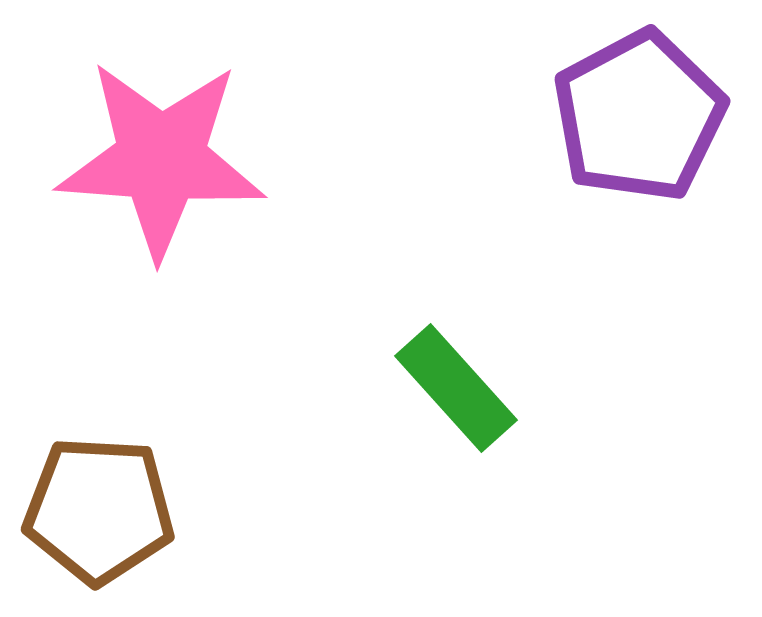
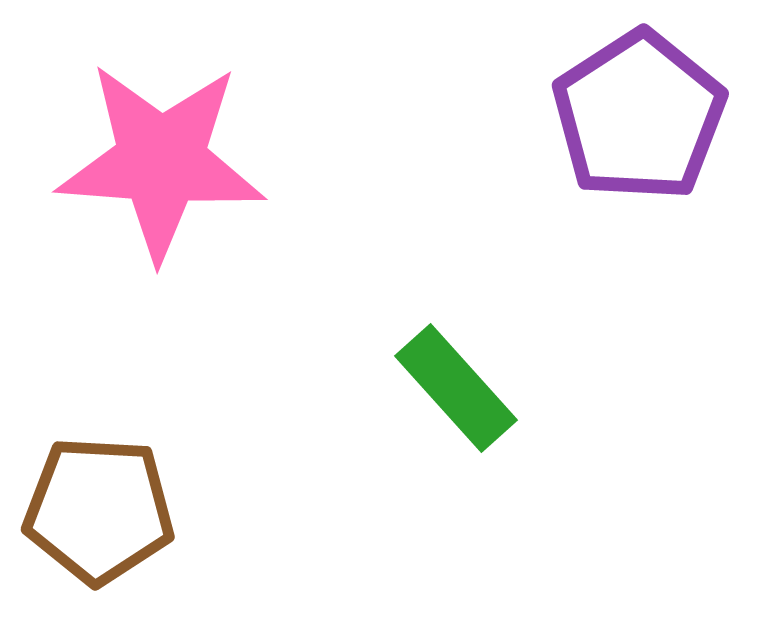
purple pentagon: rotated 5 degrees counterclockwise
pink star: moved 2 px down
